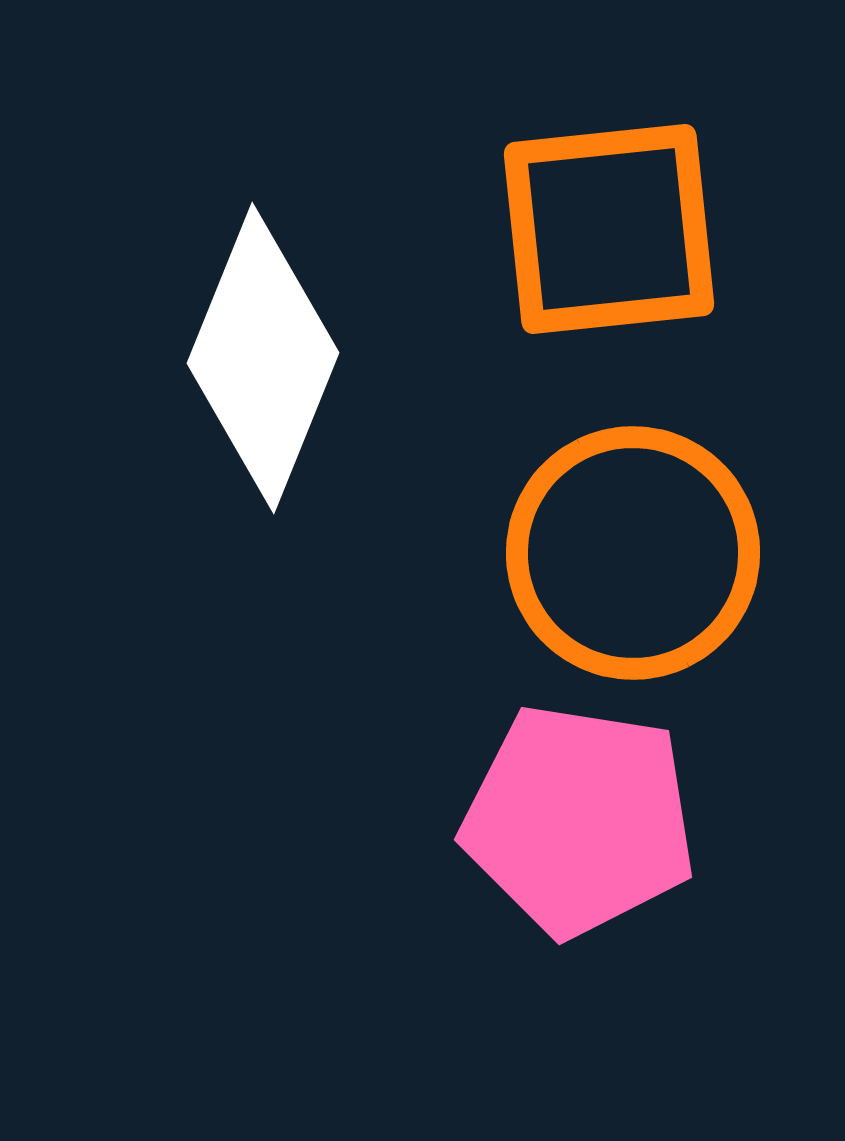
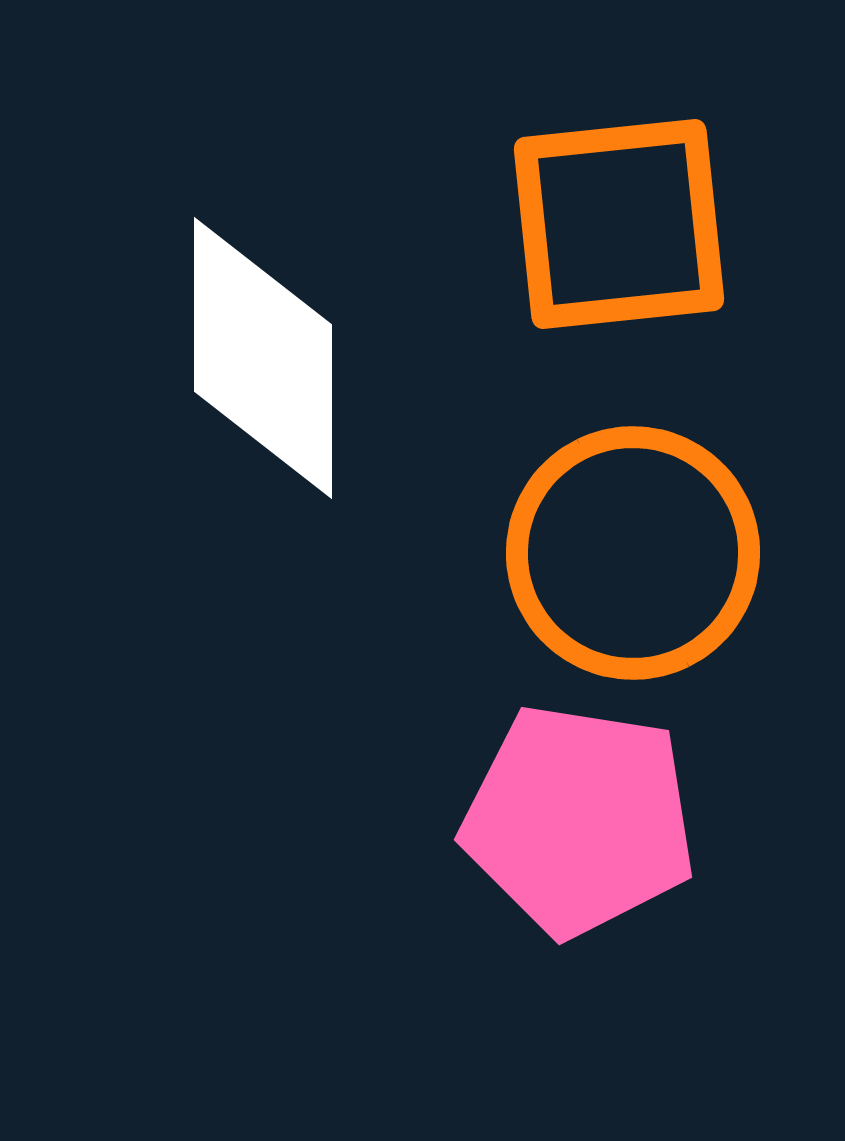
orange square: moved 10 px right, 5 px up
white diamond: rotated 22 degrees counterclockwise
